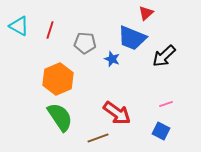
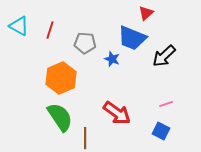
orange hexagon: moved 3 px right, 1 px up
brown line: moved 13 px left; rotated 70 degrees counterclockwise
